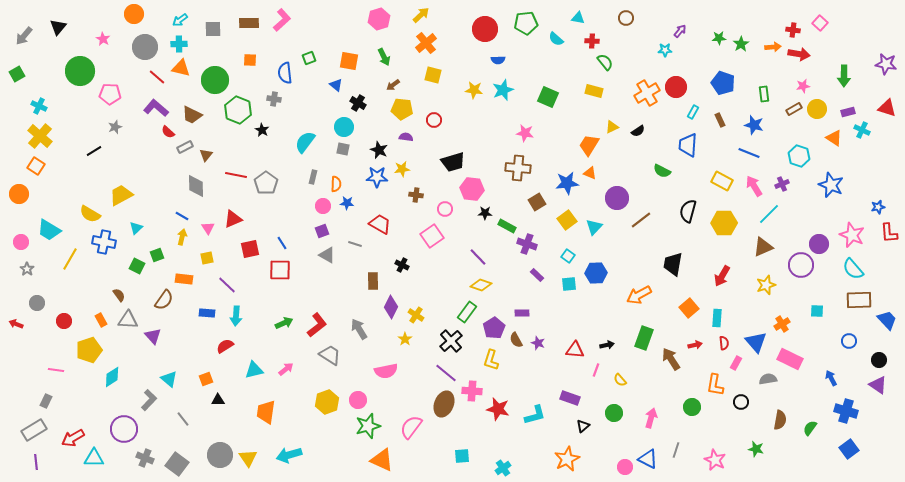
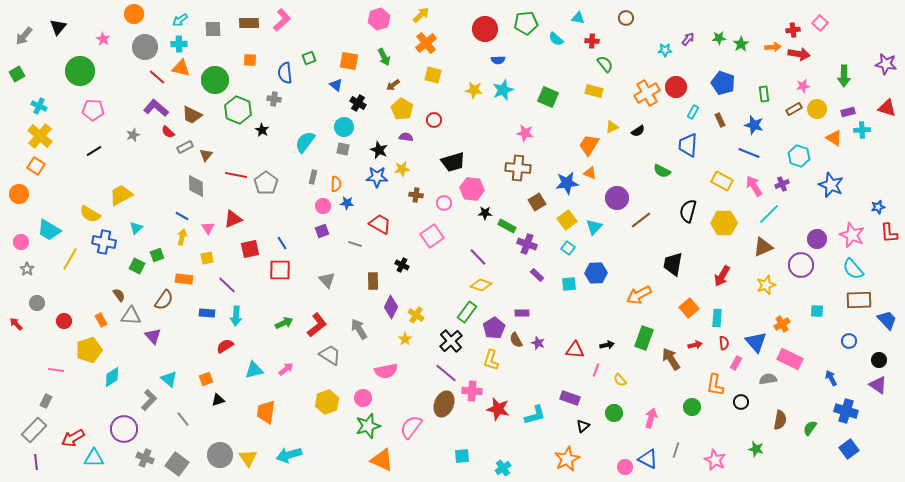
red cross at (793, 30): rotated 16 degrees counterclockwise
purple arrow at (680, 31): moved 8 px right, 8 px down
green semicircle at (605, 62): moved 2 px down
pink pentagon at (110, 94): moved 17 px left, 16 px down
yellow pentagon at (402, 109): rotated 25 degrees clockwise
gray star at (115, 127): moved 18 px right, 8 px down
cyan cross at (862, 130): rotated 28 degrees counterclockwise
pink circle at (445, 209): moved 1 px left, 6 px up
purple circle at (819, 244): moved 2 px left, 5 px up
gray triangle at (327, 255): moved 25 px down; rotated 18 degrees clockwise
cyan square at (568, 256): moved 8 px up
gray triangle at (128, 320): moved 3 px right, 4 px up
red arrow at (16, 324): rotated 24 degrees clockwise
black triangle at (218, 400): rotated 16 degrees counterclockwise
pink circle at (358, 400): moved 5 px right, 2 px up
gray rectangle at (34, 430): rotated 15 degrees counterclockwise
